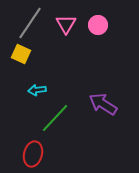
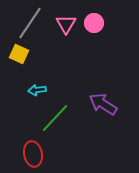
pink circle: moved 4 px left, 2 px up
yellow square: moved 2 px left
red ellipse: rotated 25 degrees counterclockwise
